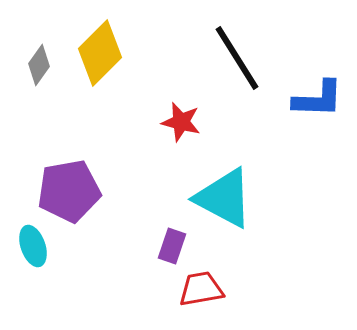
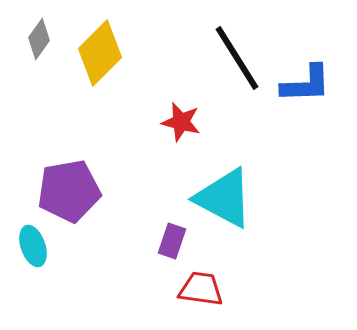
gray diamond: moved 26 px up
blue L-shape: moved 12 px left, 15 px up; rotated 4 degrees counterclockwise
purple rectangle: moved 5 px up
red trapezoid: rotated 18 degrees clockwise
